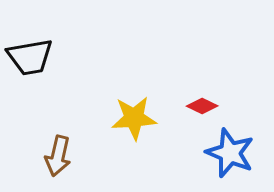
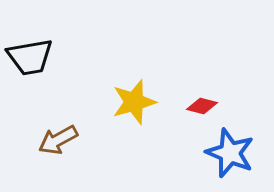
red diamond: rotated 12 degrees counterclockwise
yellow star: moved 16 px up; rotated 12 degrees counterclockwise
brown arrow: moved 16 px up; rotated 48 degrees clockwise
